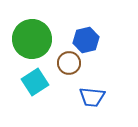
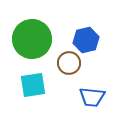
cyan square: moved 2 px left, 3 px down; rotated 24 degrees clockwise
